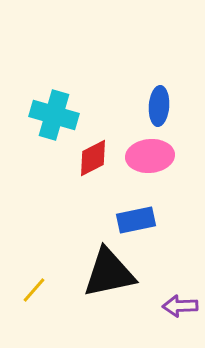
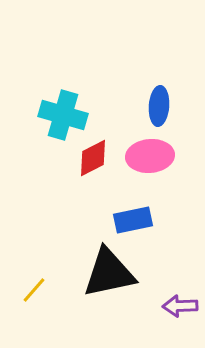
cyan cross: moved 9 px right
blue rectangle: moved 3 px left
